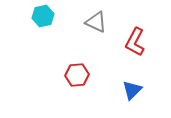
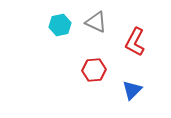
cyan hexagon: moved 17 px right, 9 px down
red hexagon: moved 17 px right, 5 px up
